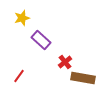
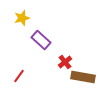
brown rectangle: moved 1 px up
